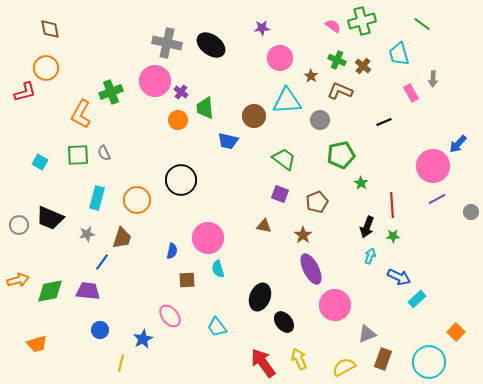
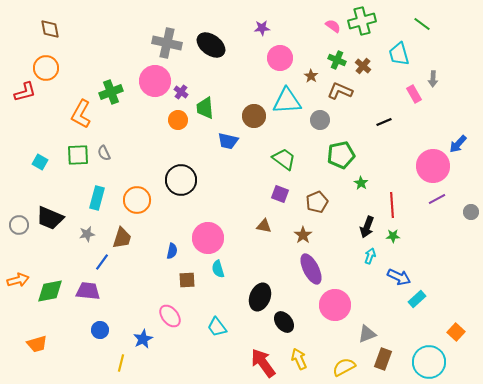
pink rectangle at (411, 93): moved 3 px right, 1 px down
